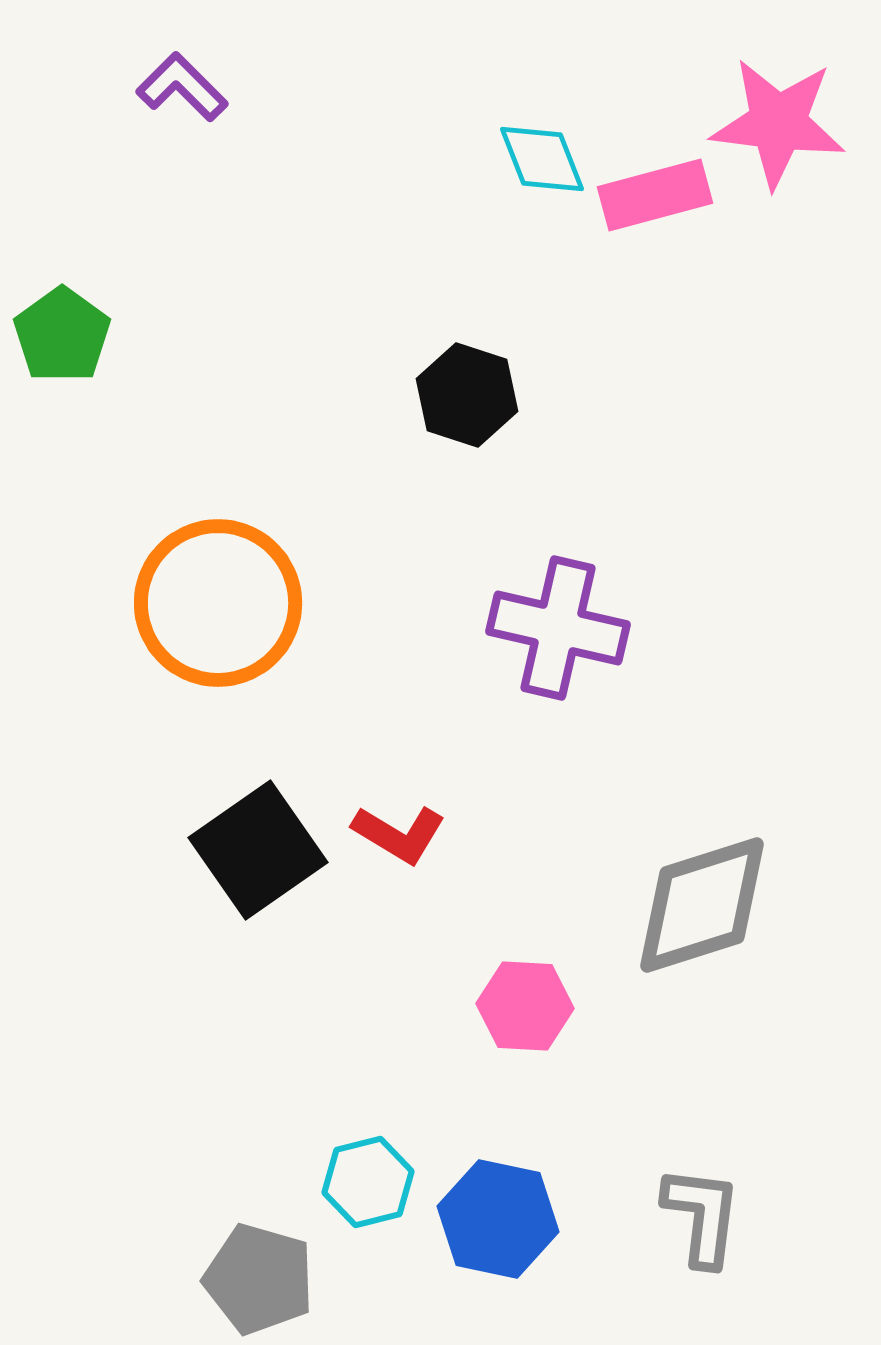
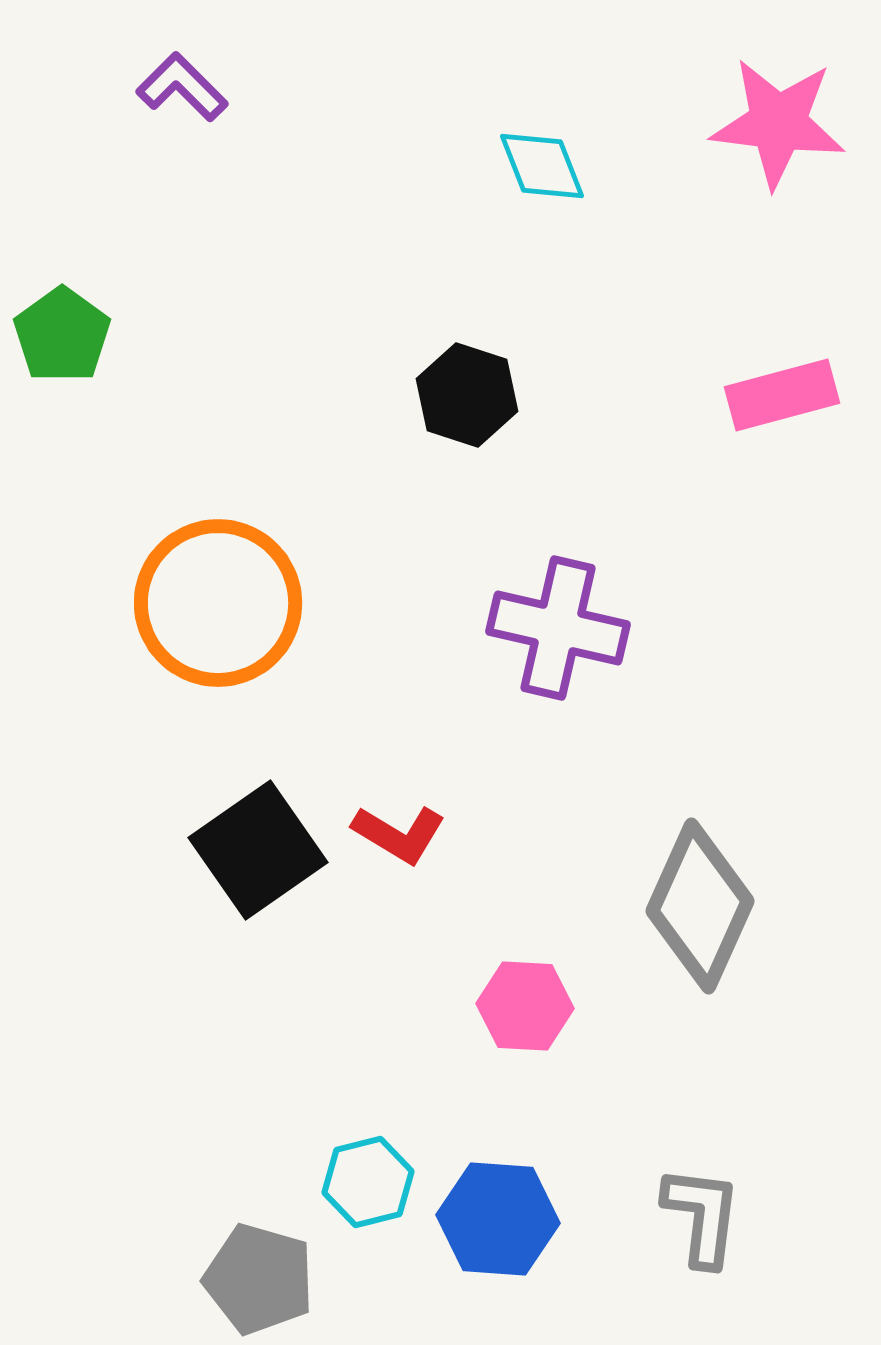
cyan diamond: moved 7 px down
pink rectangle: moved 127 px right, 200 px down
gray diamond: moved 2 px left, 1 px down; rotated 48 degrees counterclockwise
blue hexagon: rotated 8 degrees counterclockwise
